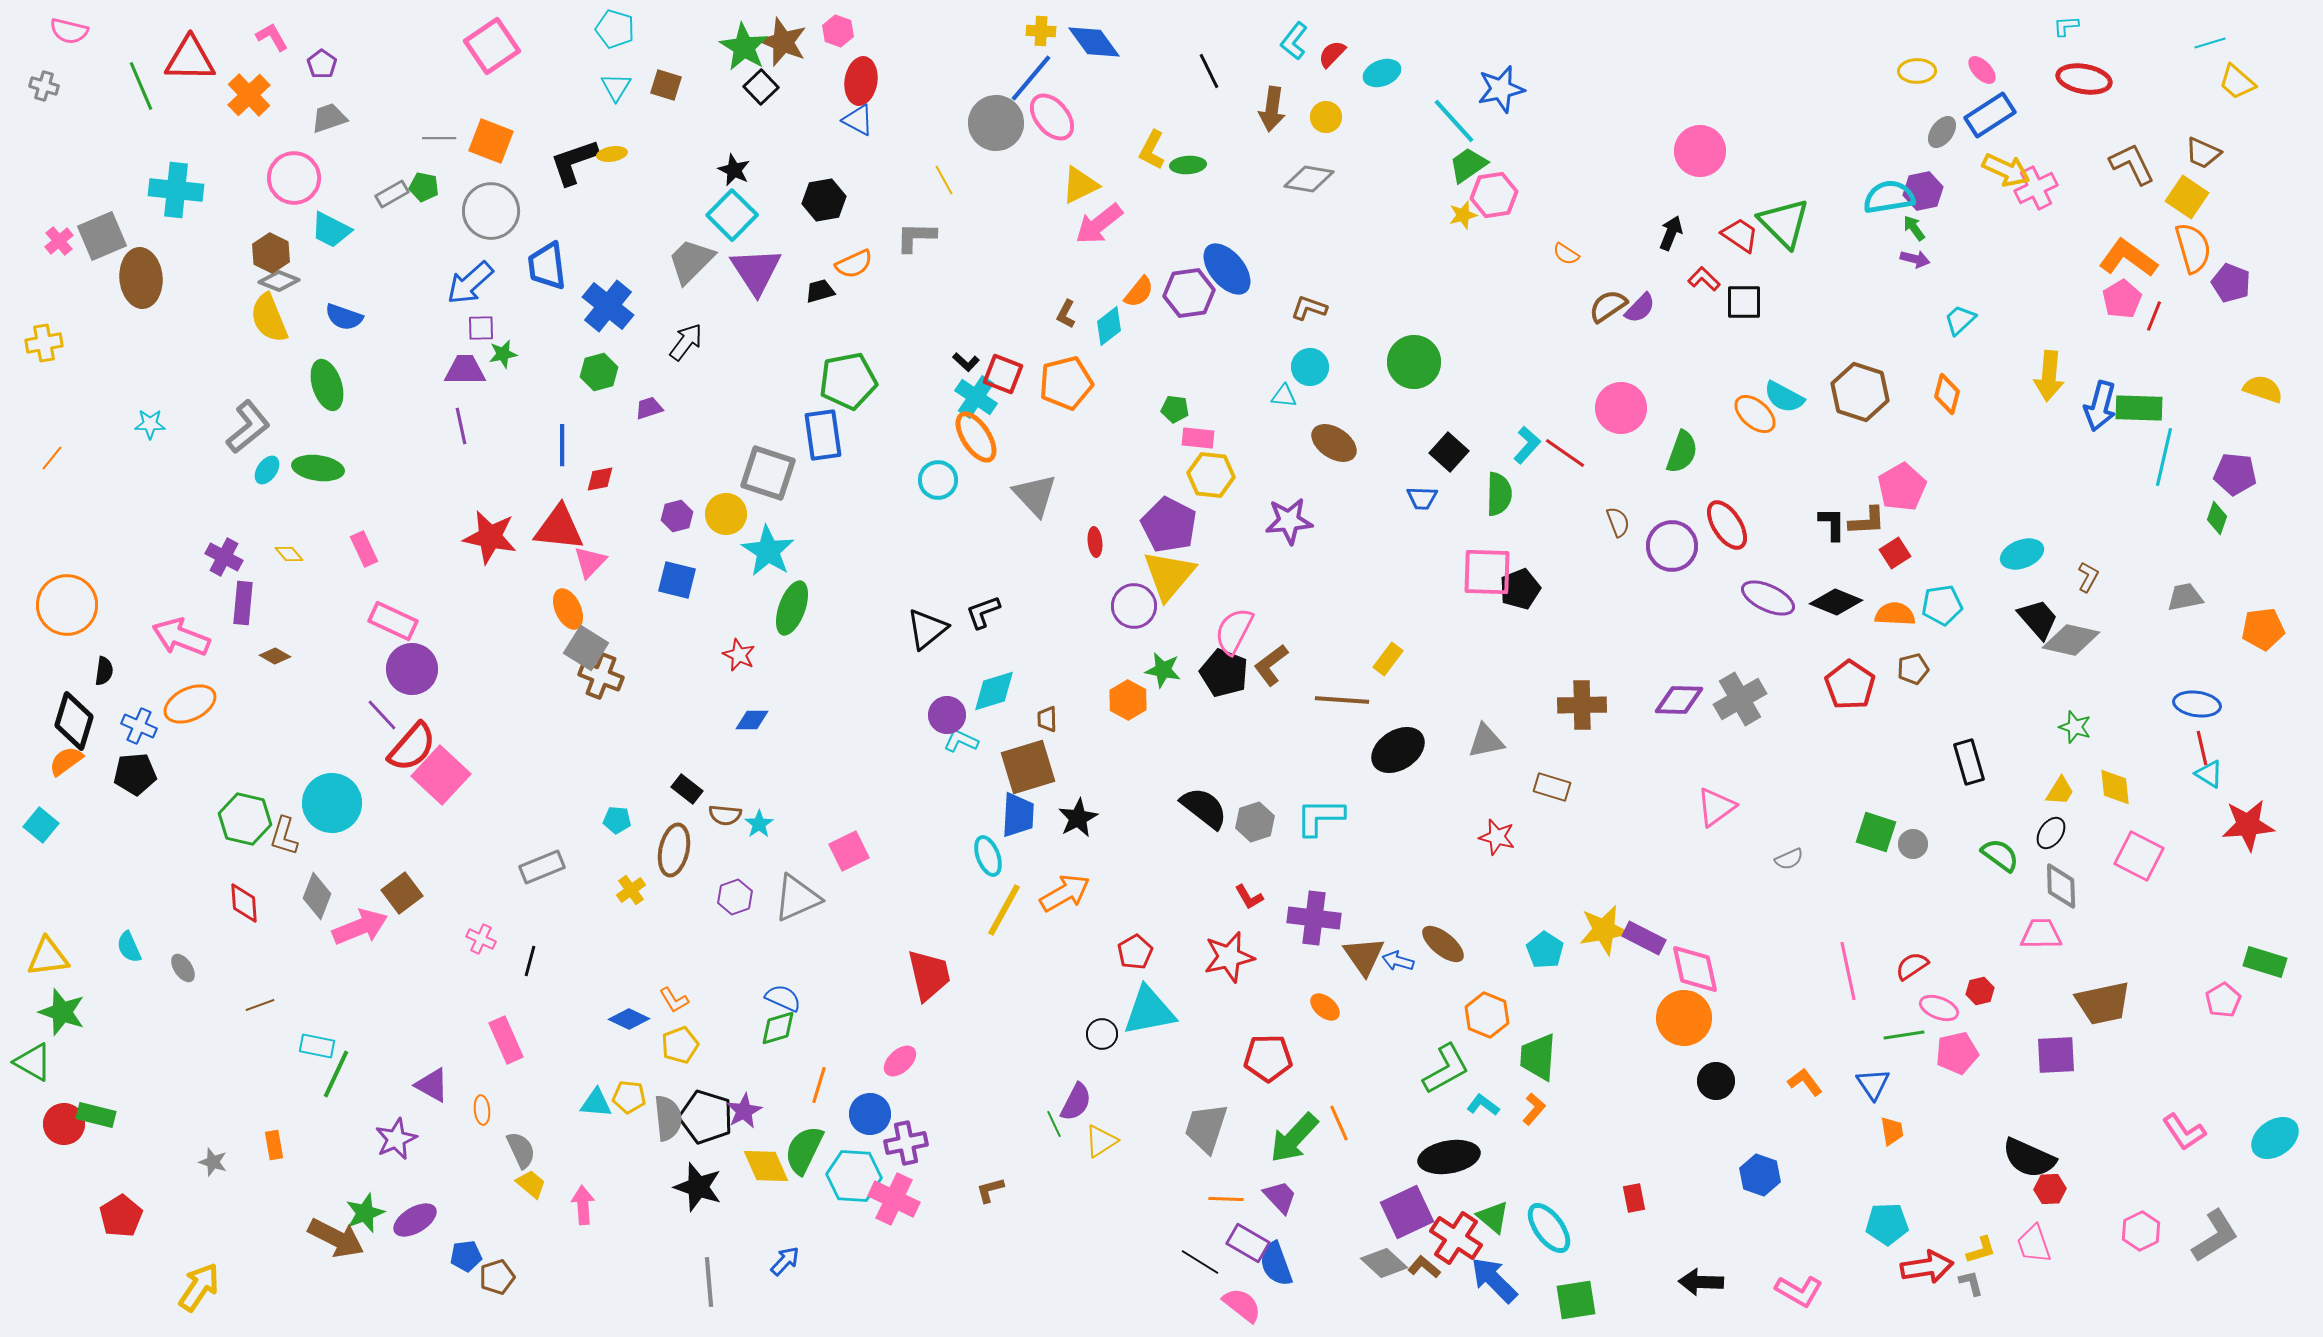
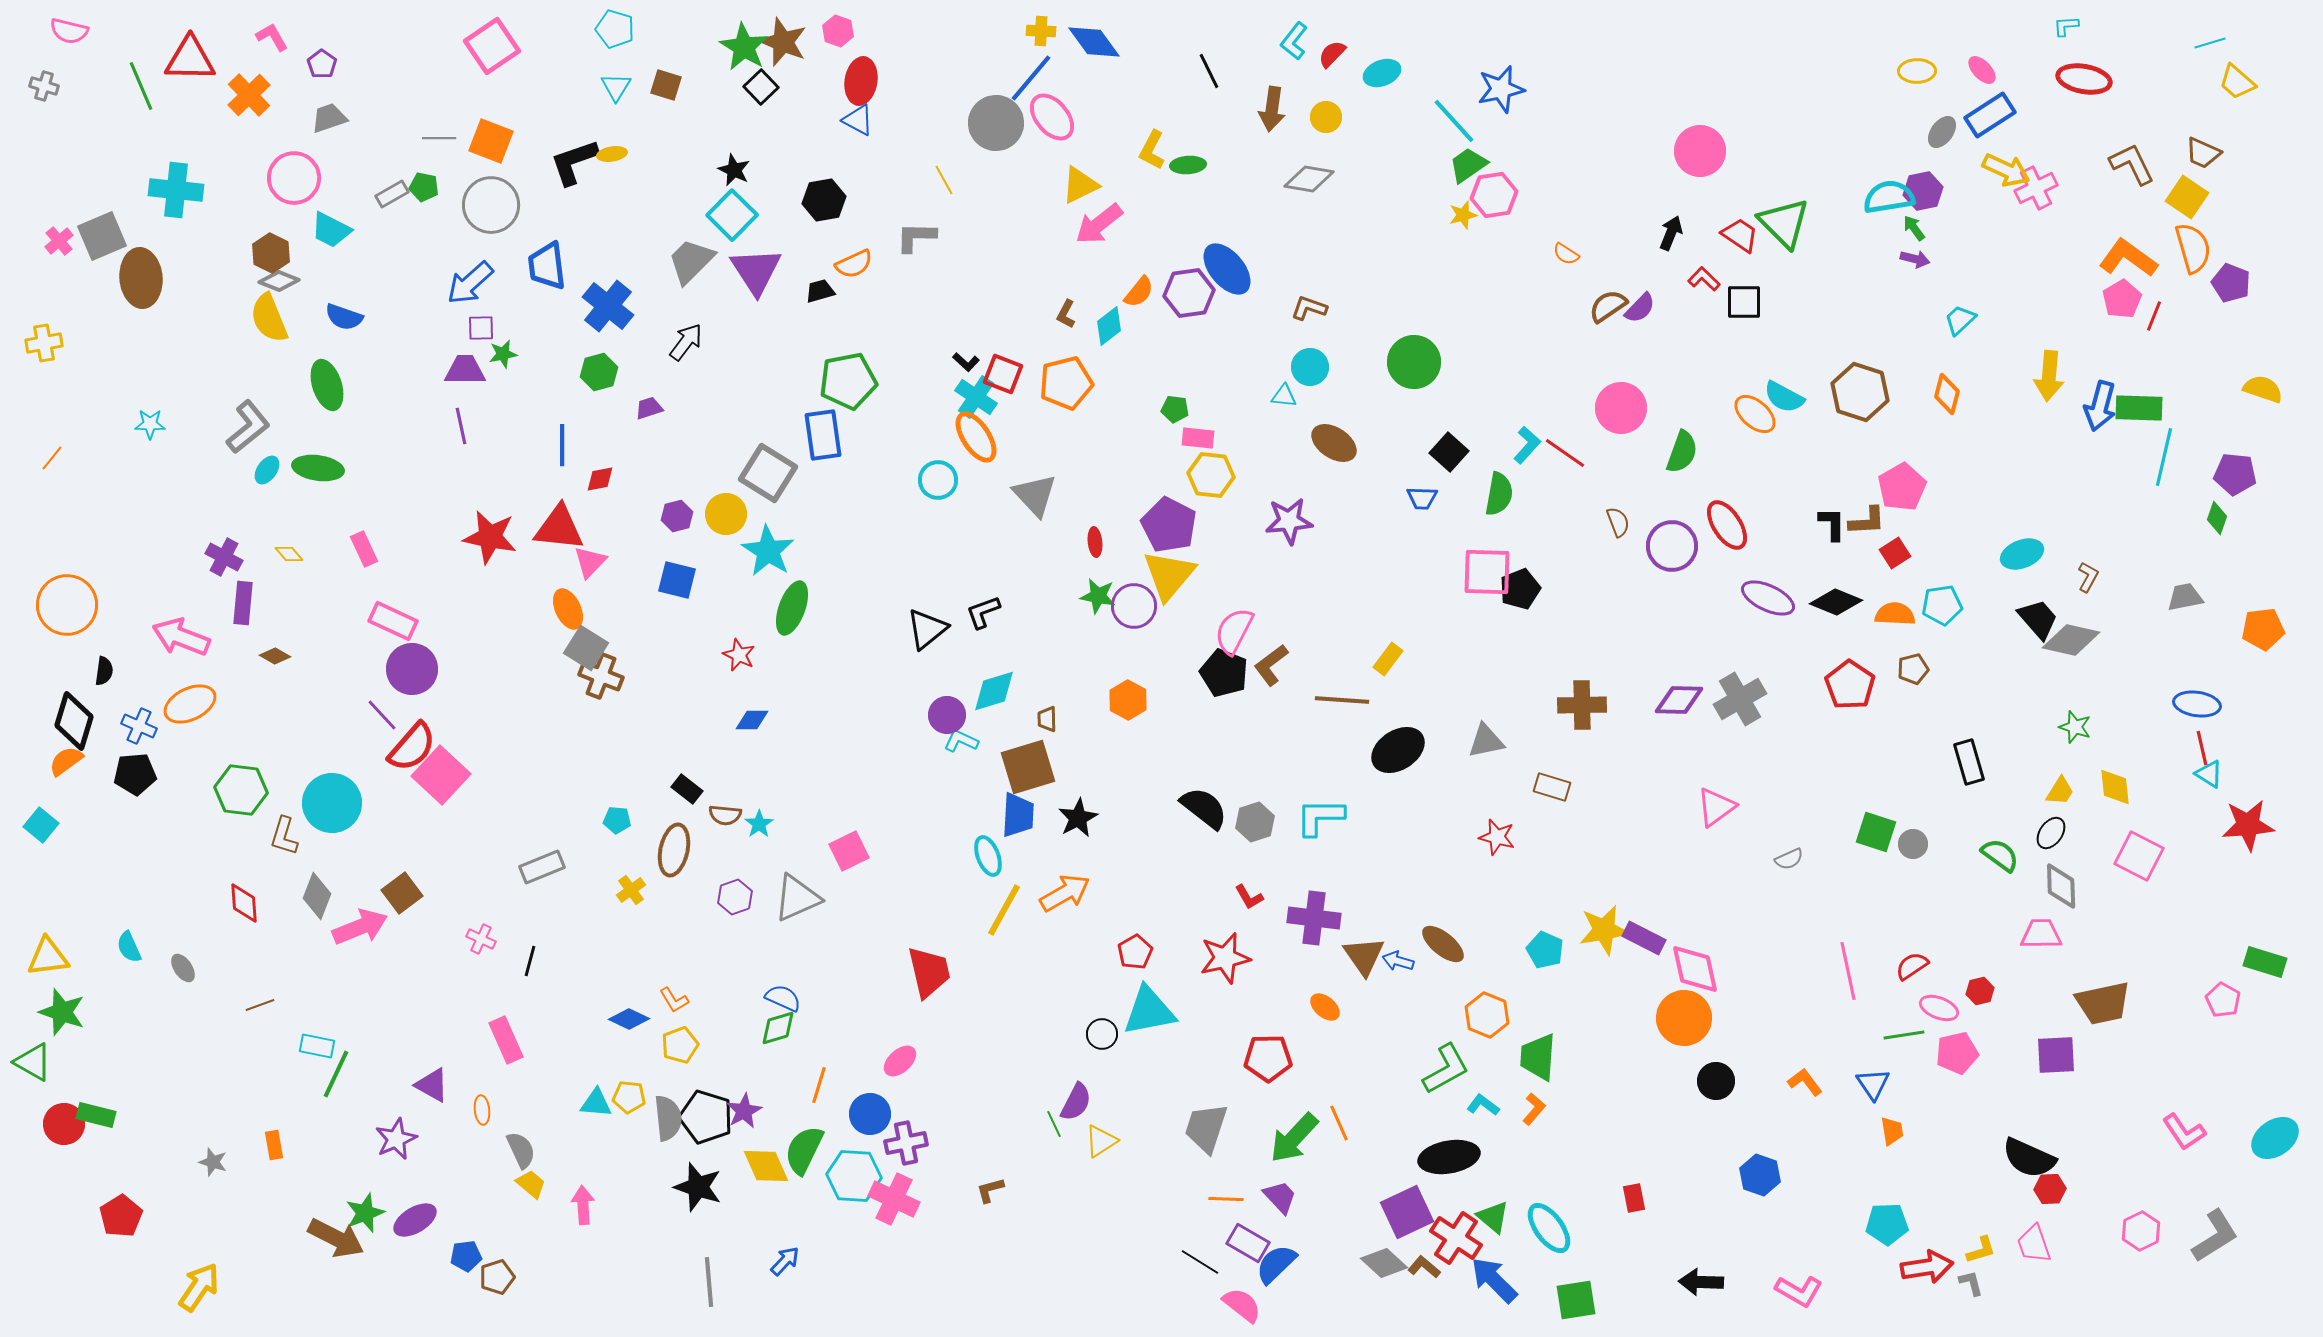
gray circle at (491, 211): moved 6 px up
gray square at (768, 473): rotated 14 degrees clockwise
green semicircle at (1499, 494): rotated 9 degrees clockwise
green star at (1163, 670): moved 65 px left, 74 px up
green hexagon at (245, 819): moved 4 px left, 29 px up; rotated 6 degrees counterclockwise
cyan pentagon at (1545, 950): rotated 9 degrees counterclockwise
red star at (1229, 957): moved 4 px left, 1 px down
red trapezoid at (929, 975): moved 3 px up
pink pentagon at (2223, 1000): rotated 12 degrees counterclockwise
blue semicircle at (1276, 1264): rotated 66 degrees clockwise
